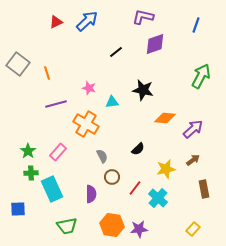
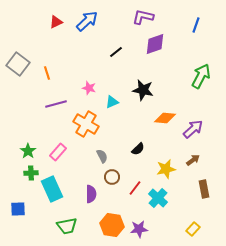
cyan triangle: rotated 16 degrees counterclockwise
